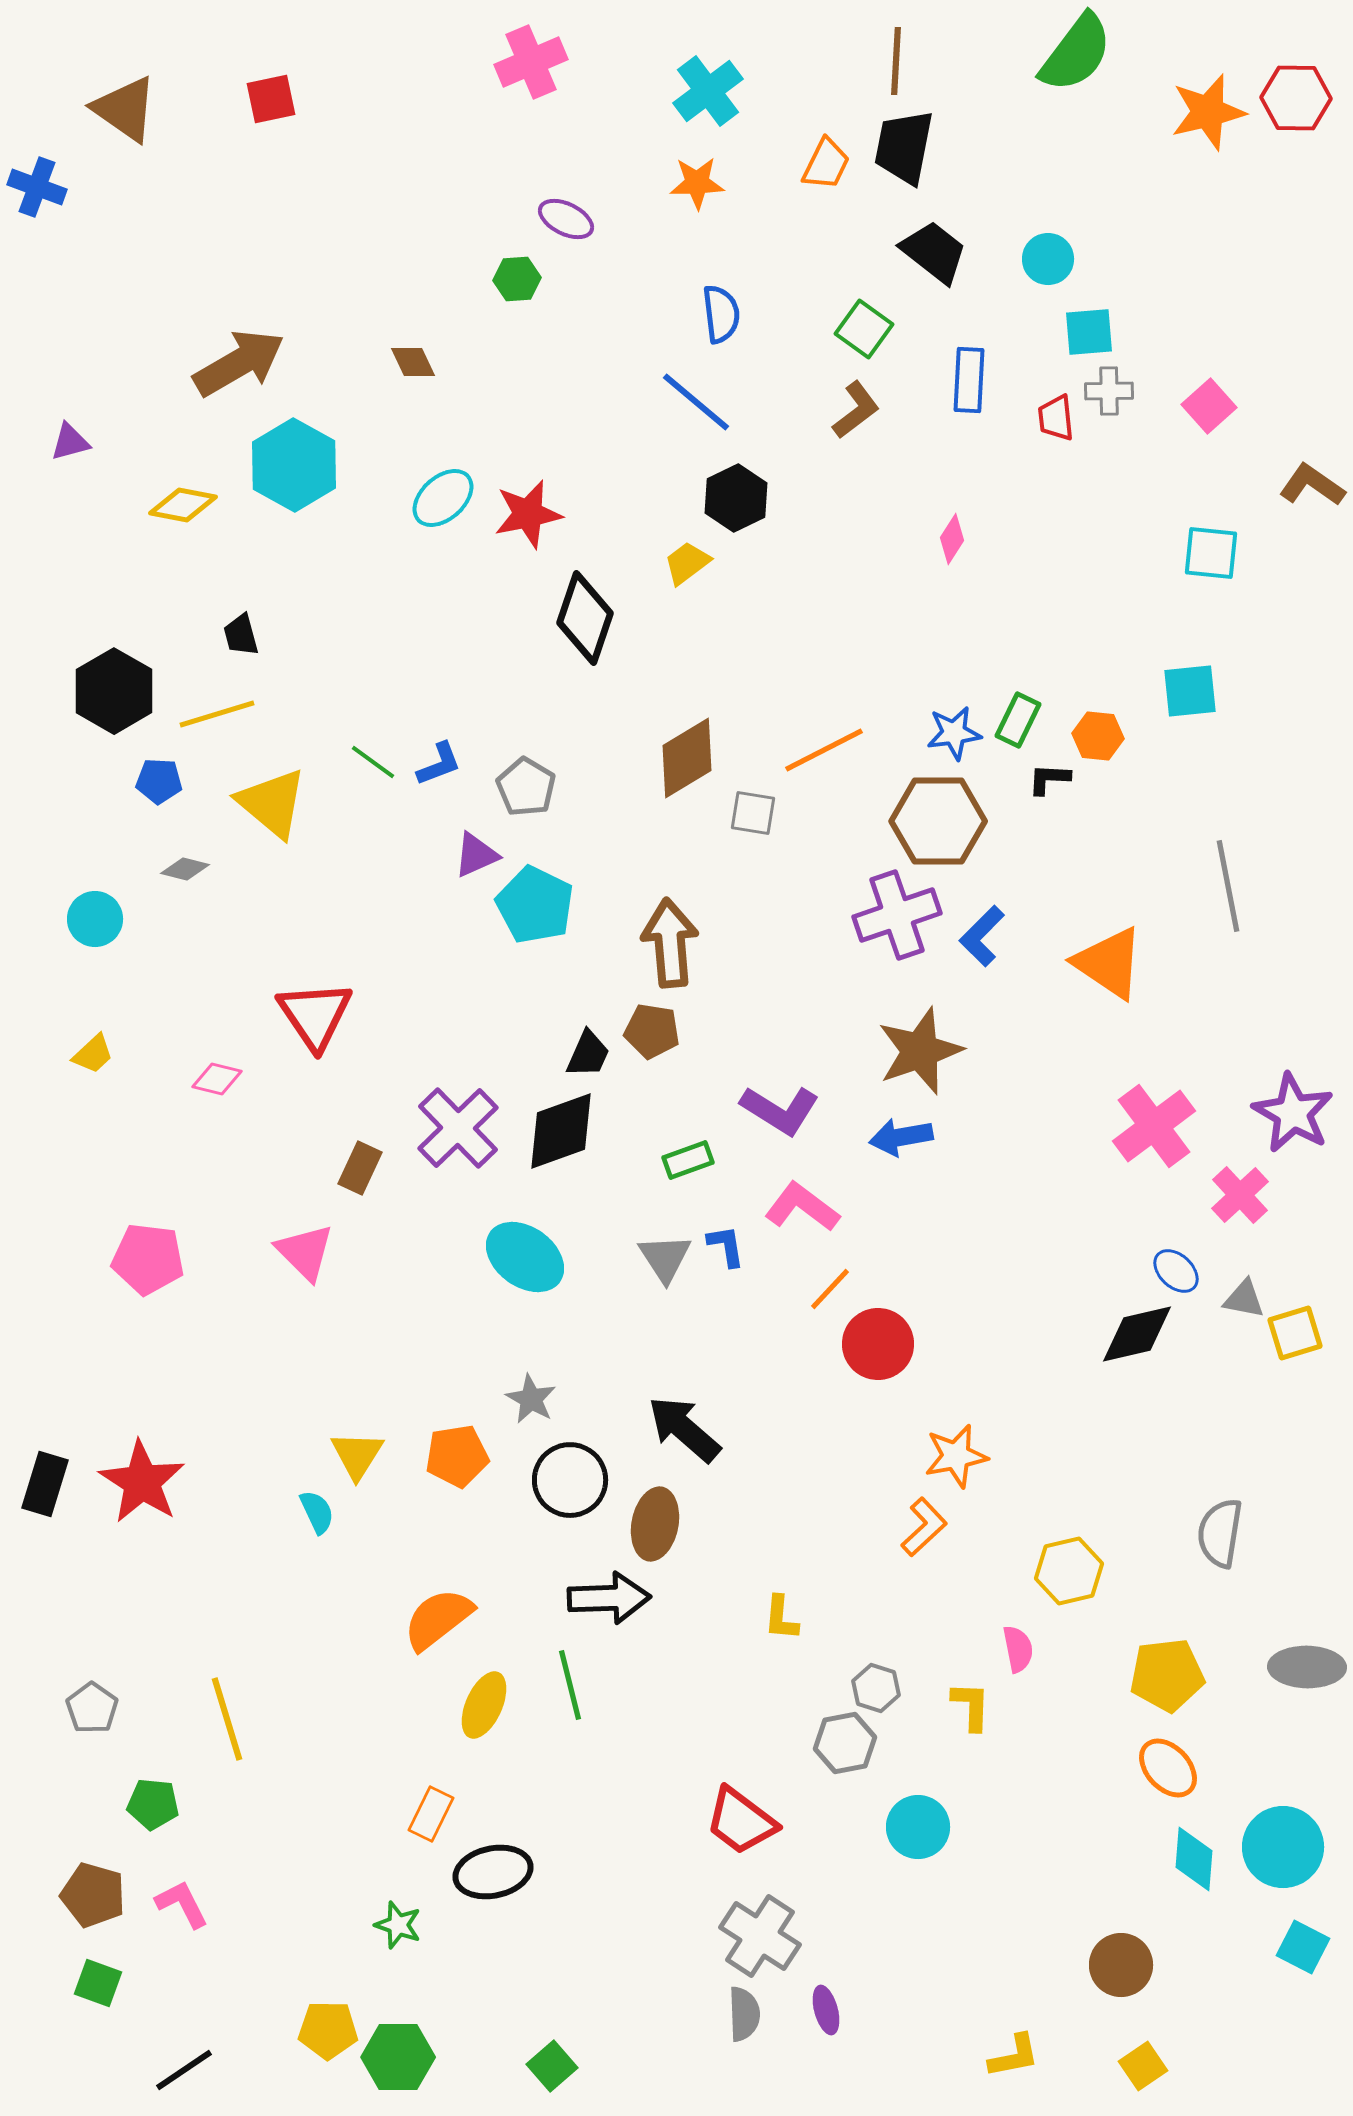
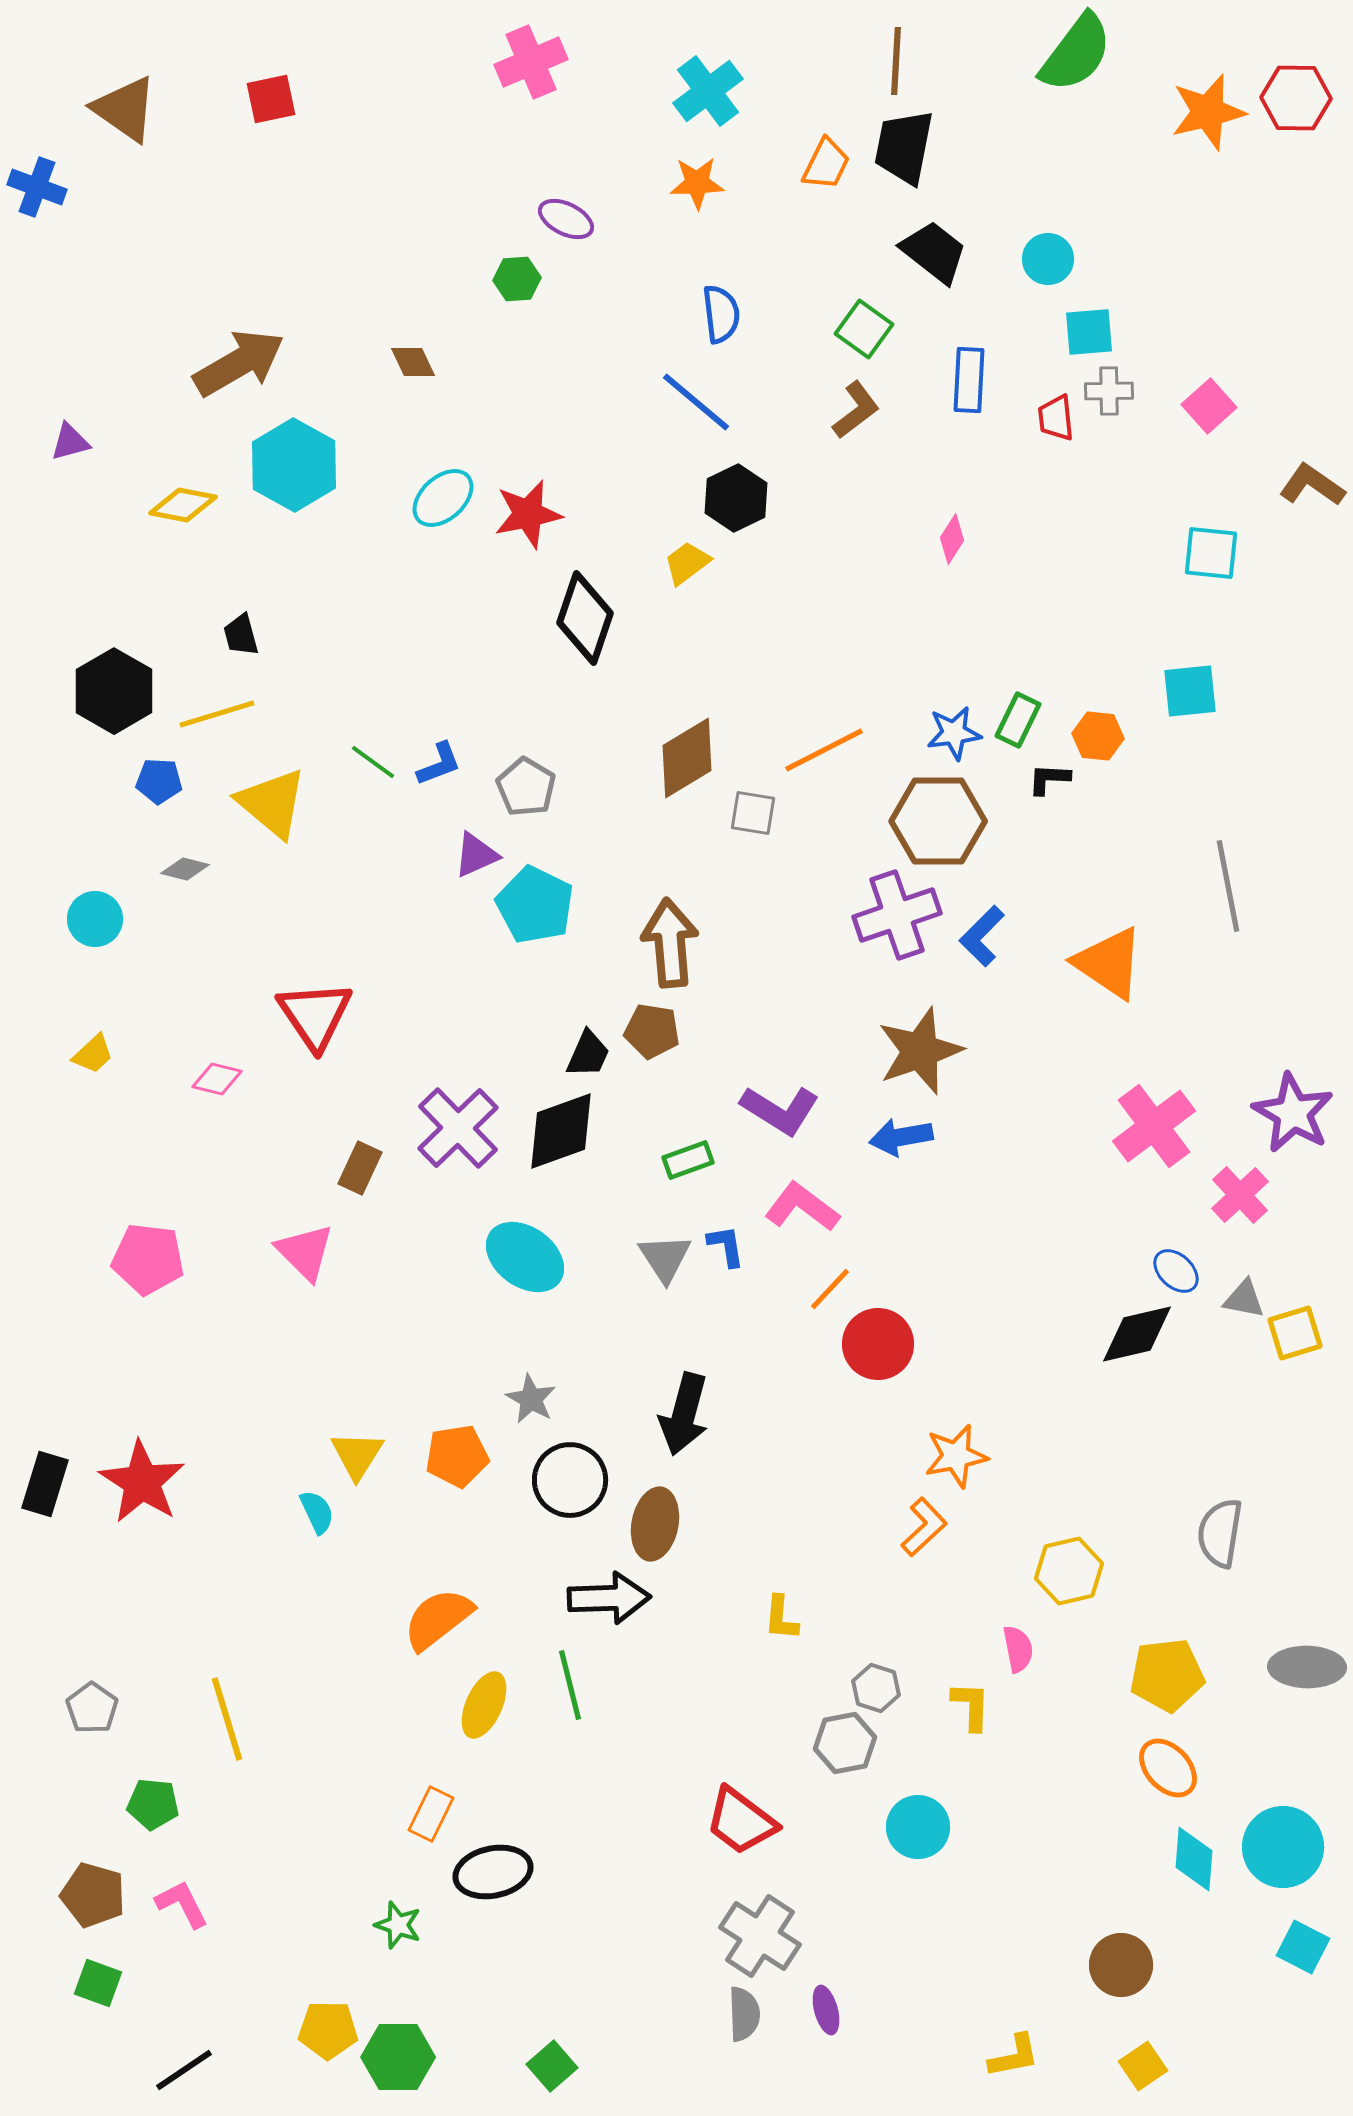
black arrow at (684, 1429): moved 15 px up; rotated 116 degrees counterclockwise
